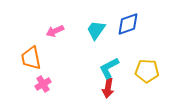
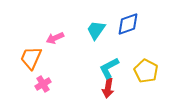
pink arrow: moved 7 px down
orange trapezoid: rotated 35 degrees clockwise
yellow pentagon: moved 1 px left; rotated 25 degrees clockwise
